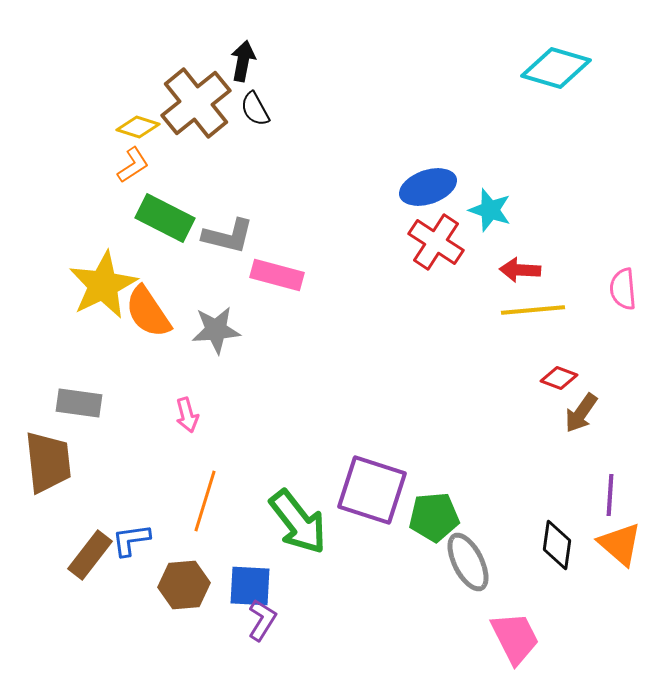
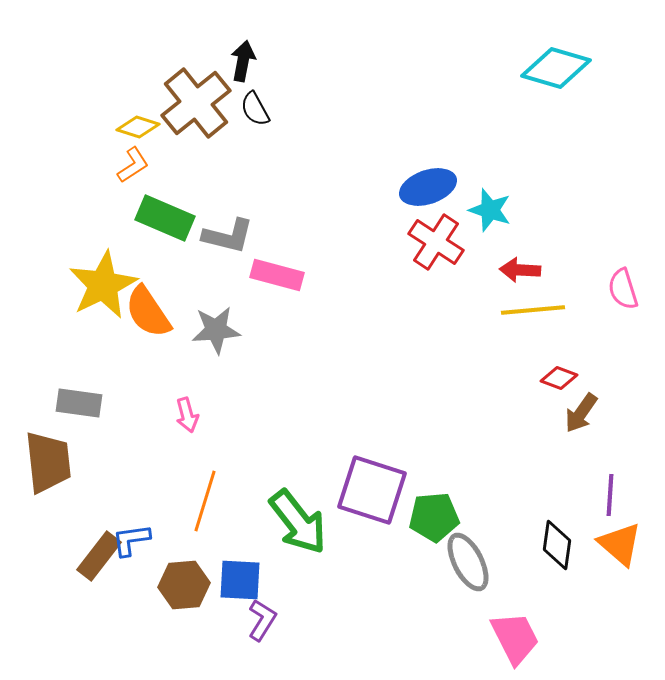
green rectangle: rotated 4 degrees counterclockwise
pink semicircle: rotated 12 degrees counterclockwise
brown rectangle: moved 9 px right, 1 px down
blue square: moved 10 px left, 6 px up
